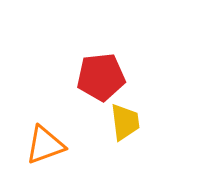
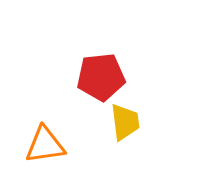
orange triangle: rotated 12 degrees clockwise
